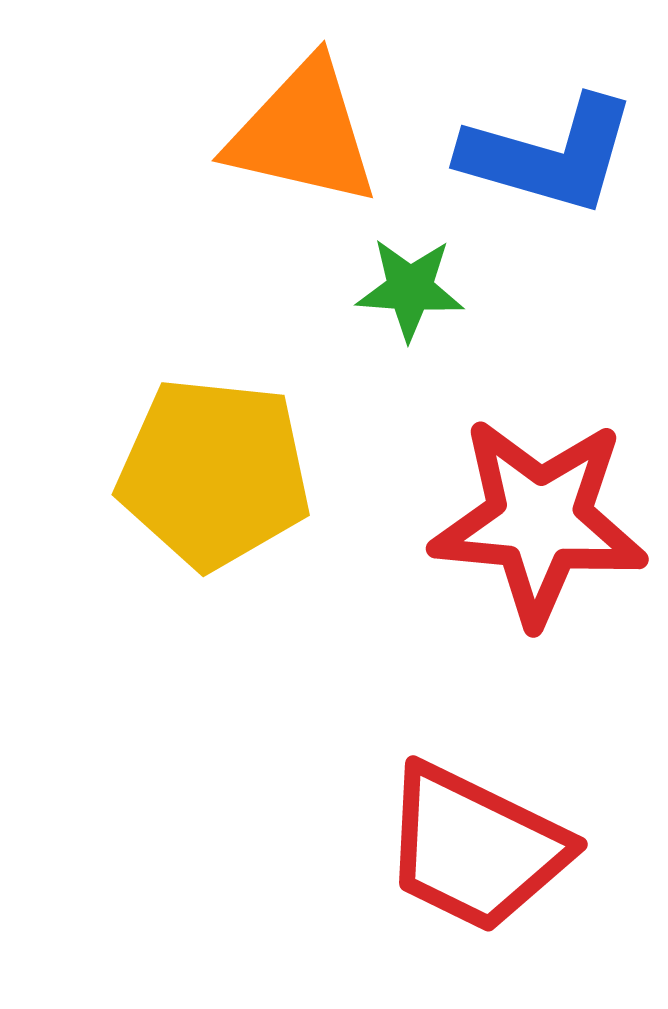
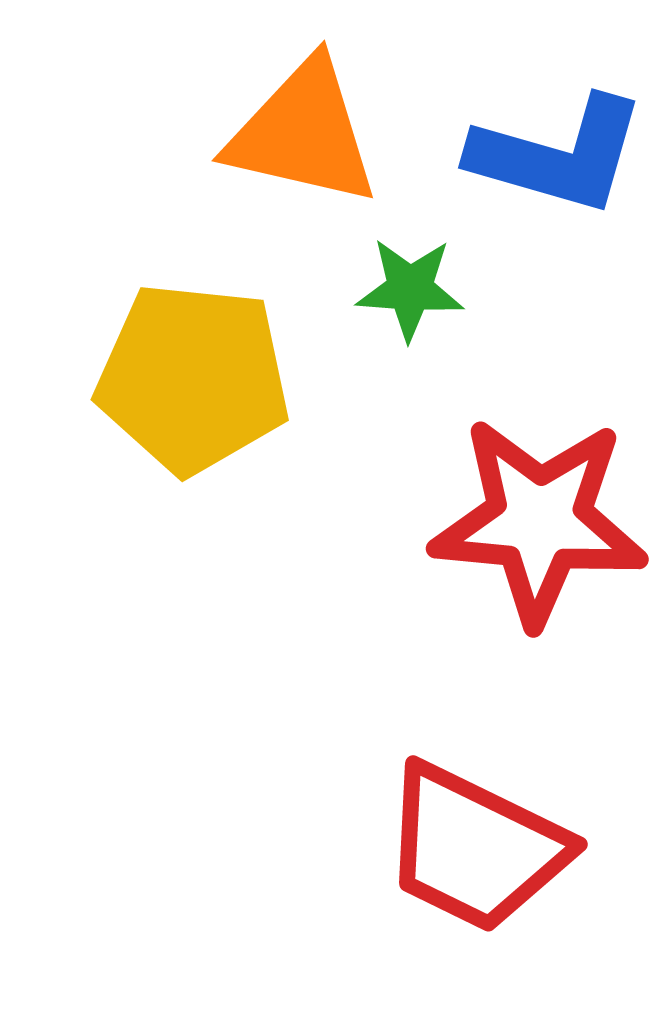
blue L-shape: moved 9 px right
yellow pentagon: moved 21 px left, 95 px up
